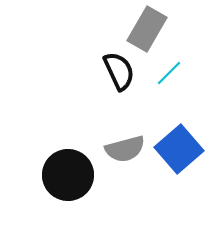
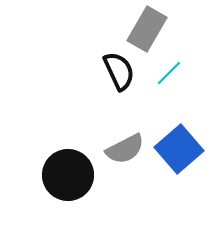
gray semicircle: rotated 12 degrees counterclockwise
